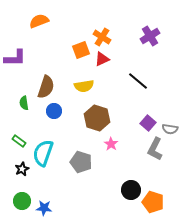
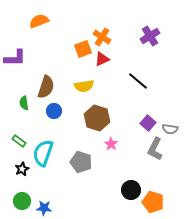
orange square: moved 2 px right, 1 px up
